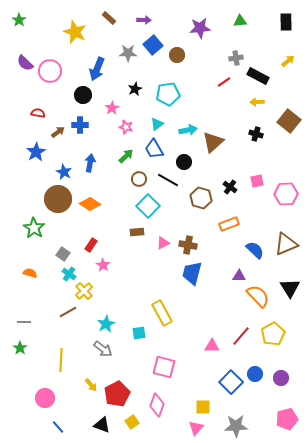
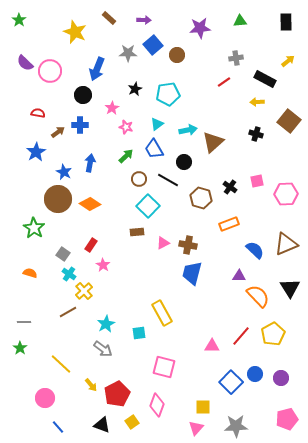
black rectangle at (258, 76): moved 7 px right, 3 px down
yellow line at (61, 360): moved 4 px down; rotated 50 degrees counterclockwise
